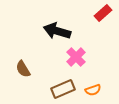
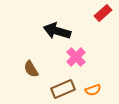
brown semicircle: moved 8 px right
